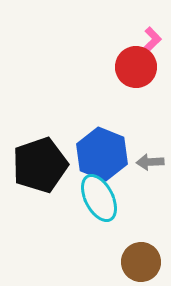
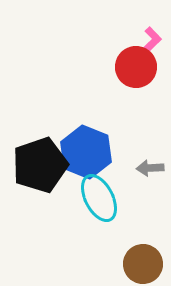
blue hexagon: moved 16 px left, 2 px up
gray arrow: moved 6 px down
brown circle: moved 2 px right, 2 px down
